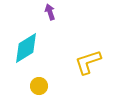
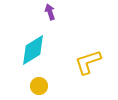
cyan diamond: moved 7 px right, 2 px down
